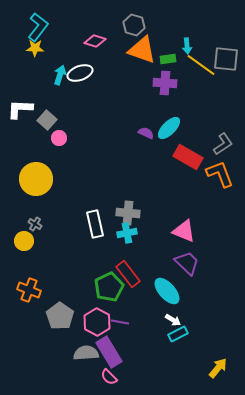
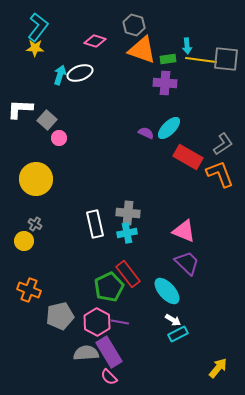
yellow line at (201, 65): moved 5 px up; rotated 28 degrees counterclockwise
gray pentagon at (60, 316): rotated 24 degrees clockwise
